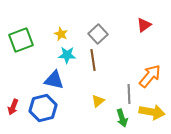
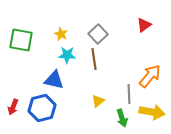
green square: rotated 30 degrees clockwise
brown line: moved 1 px right, 1 px up
blue hexagon: moved 1 px left
